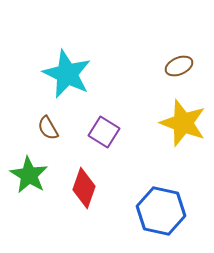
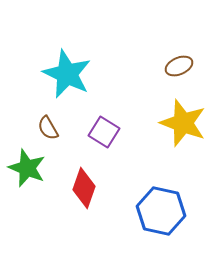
green star: moved 2 px left, 7 px up; rotated 9 degrees counterclockwise
